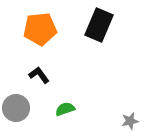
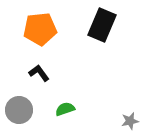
black rectangle: moved 3 px right
black L-shape: moved 2 px up
gray circle: moved 3 px right, 2 px down
